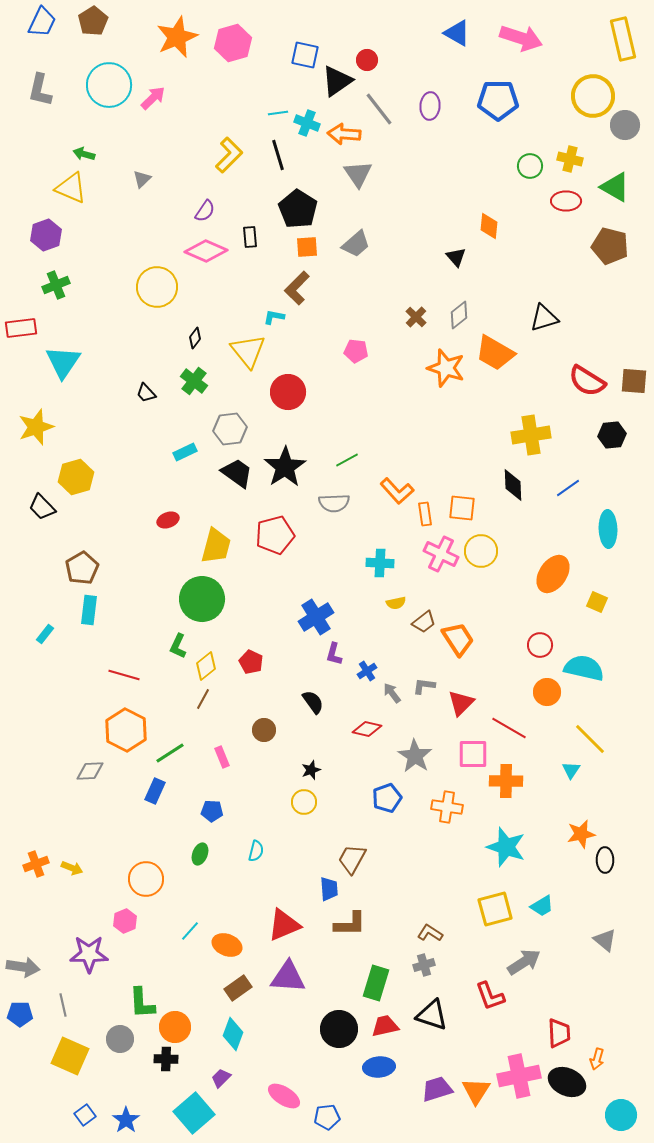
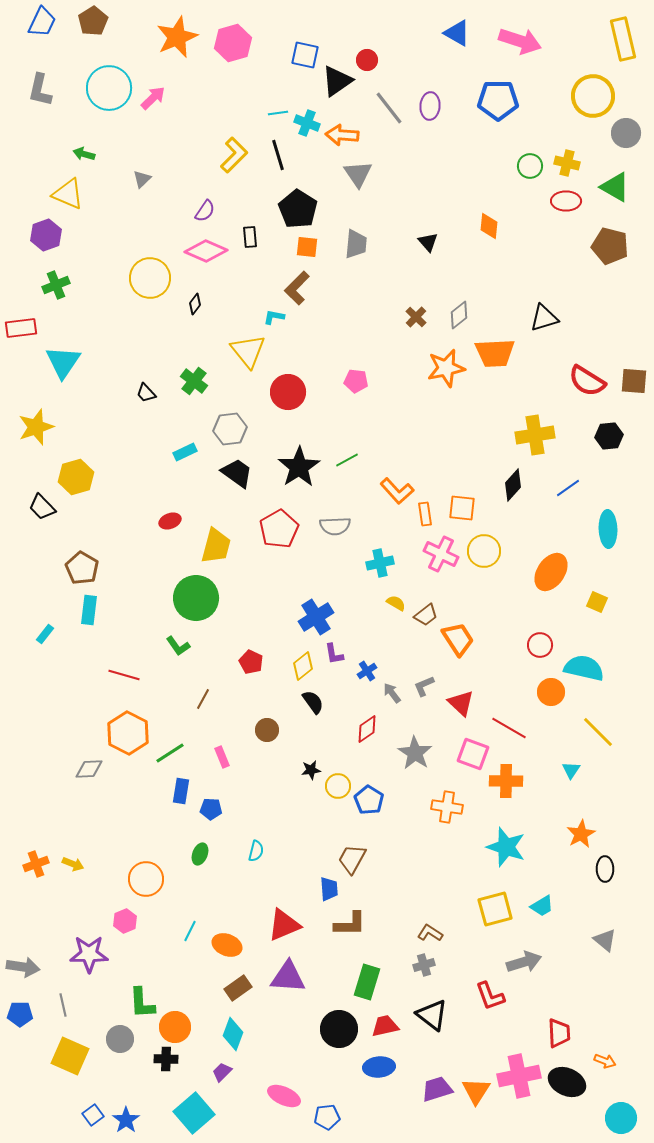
pink arrow at (521, 38): moved 1 px left, 3 px down
cyan circle at (109, 85): moved 3 px down
gray line at (379, 109): moved 10 px right, 1 px up
gray circle at (625, 125): moved 1 px right, 8 px down
orange arrow at (344, 134): moved 2 px left, 1 px down
yellow L-shape at (229, 155): moved 5 px right
yellow cross at (570, 159): moved 3 px left, 4 px down
yellow triangle at (71, 188): moved 3 px left, 6 px down
gray trapezoid at (356, 244): rotated 44 degrees counterclockwise
orange square at (307, 247): rotated 10 degrees clockwise
black triangle at (456, 257): moved 28 px left, 15 px up
yellow circle at (157, 287): moved 7 px left, 9 px up
black diamond at (195, 338): moved 34 px up
pink pentagon at (356, 351): moved 30 px down
orange trapezoid at (495, 353): rotated 33 degrees counterclockwise
orange star at (446, 368): rotated 30 degrees counterclockwise
yellow cross at (531, 435): moved 4 px right
black hexagon at (612, 435): moved 3 px left, 1 px down
black star at (285, 467): moved 14 px right
black diamond at (513, 485): rotated 44 degrees clockwise
gray semicircle at (334, 503): moved 1 px right, 23 px down
red ellipse at (168, 520): moved 2 px right, 1 px down
red pentagon at (275, 535): moved 4 px right, 6 px up; rotated 15 degrees counterclockwise
yellow circle at (481, 551): moved 3 px right
cyan cross at (380, 563): rotated 16 degrees counterclockwise
brown pentagon at (82, 568): rotated 12 degrees counterclockwise
orange ellipse at (553, 574): moved 2 px left, 2 px up
green circle at (202, 599): moved 6 px left, 1 px up
yellow semicircle at (396, 603): rotated 138 degrees counterclockwise
brown trapezoid at (424, 622): moved 2 px right, 7 px up
green L-shape at (178, 646): rotated 60 degrees counterclockwise
purple L-shape at (334, 654): rotated 25 degrees counterclockwise
yellow diamond at (206, 666): moved 97 px right
gray L-shape at (424, 686): rotated 30 degrees counterclockwise
orange circle at (547, 692): moved 4 px right
red triangle at (461, 703): rotated 32 degrees counterclockwise
red diamond at (367, 729): rotated 48 degrees counterclockwise
orange hexagon at (126, 730): moved 2 px right, 3 px down
brown circle at (264, 730): moved 3 px right
yellow line at (590, 739): moved 8 px right, 7 px up
pink square at (473, 754): rotated 20 degrees clockwise
gray star at (415, 756): moved 3 px up
black star at (311, 770): rotated 12 degrees clockwise
gray diamond at (90, 771): moved 1 px left, 2 px up
blue rectangle at (155, 791): moved 26 px right; rotated 15 degrees counterclockwise
blue pentagon at (387, 798): moved 18 px left, 2 px down; rotated 20 degrees counterclockwise
yellow circle at (304, 802): moved 34 px right, 16 px up
blue pentagon at (212, 811): moved 1 px left, 2 px up
orange star at (581, 834): rotated 16 degrees counterclockwise
black ellipse at (605, 860): moved 9 px down
yellow arrow at (72, 868): moved 1 px right, 4 px up
cyan line at (190, 931): rotated 15 degrees counterclockwise
gray arrow at (524, 962): rotated 16 degrees clockwise
green rectangle at (376, 983): moved 9 px left, 1 px up
black triangle at (432, 1015): rotated 20 degrees clockwise
orange arrow at (597, 1059): moved 8 px right, 2 px down; rotated 85 degrees counterclockwise
purple trapezoid at (221, 1078): moved 1 px right, 6 px up
pink ellipse at (284, 1096): rotated 8 degrees counterclockwise
blue square at (85, 1115): moved 8 px right
cyan circle at (621, 1115): moved 3 px down
